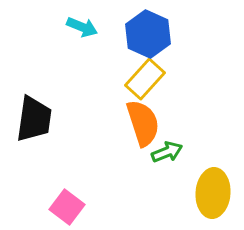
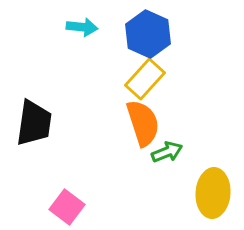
cyan arrow: rotated 16 degrees counterclockwise
black trapezoid: moved 4 px down
